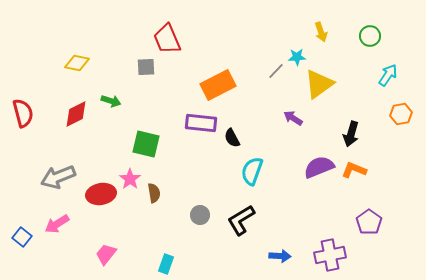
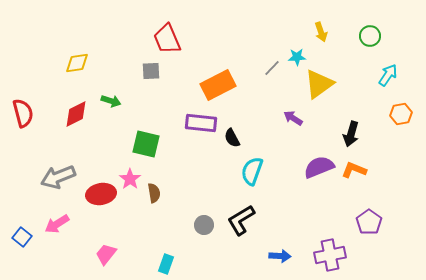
yellow diamond: rotated 20 degrees counterclockwise
gray square: moved 5 px right, 4 px down
gray line: moved 4 px left, 3 px up
gray circle: moved 4 px right, 10 px down
